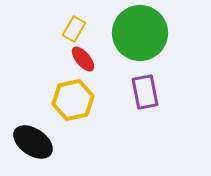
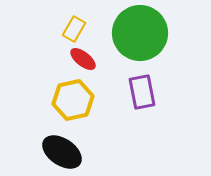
red ellipse: rotated 12 degrees counterclockwise
purple rectangle: moved 3 px left
black ellipse: moved 29 px right, 10 px down
